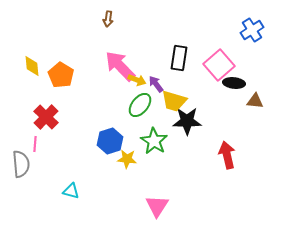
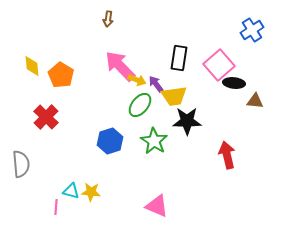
yellow trapezoid: moved 5 px up; rotated 24 degrees counterclockwise
pink line: moved 21 px right, 63 px down
yellow star: moved 36 px left, 33 px down
pink triangle: rotated 40 degrees counterclockwise
